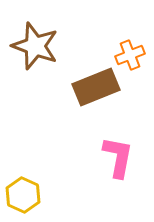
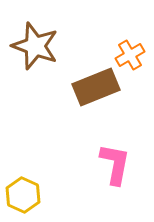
orange cross: rotated 8 degrees counterclockwise
pink L-shape: moved 3 px left, 7 px down
